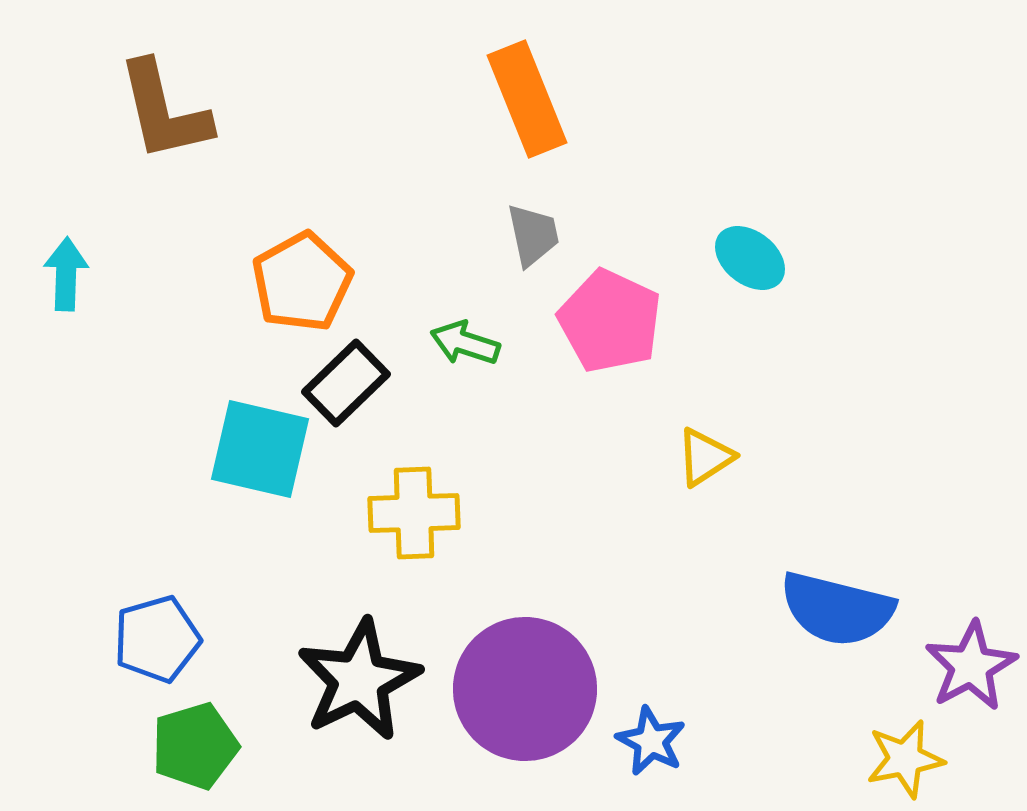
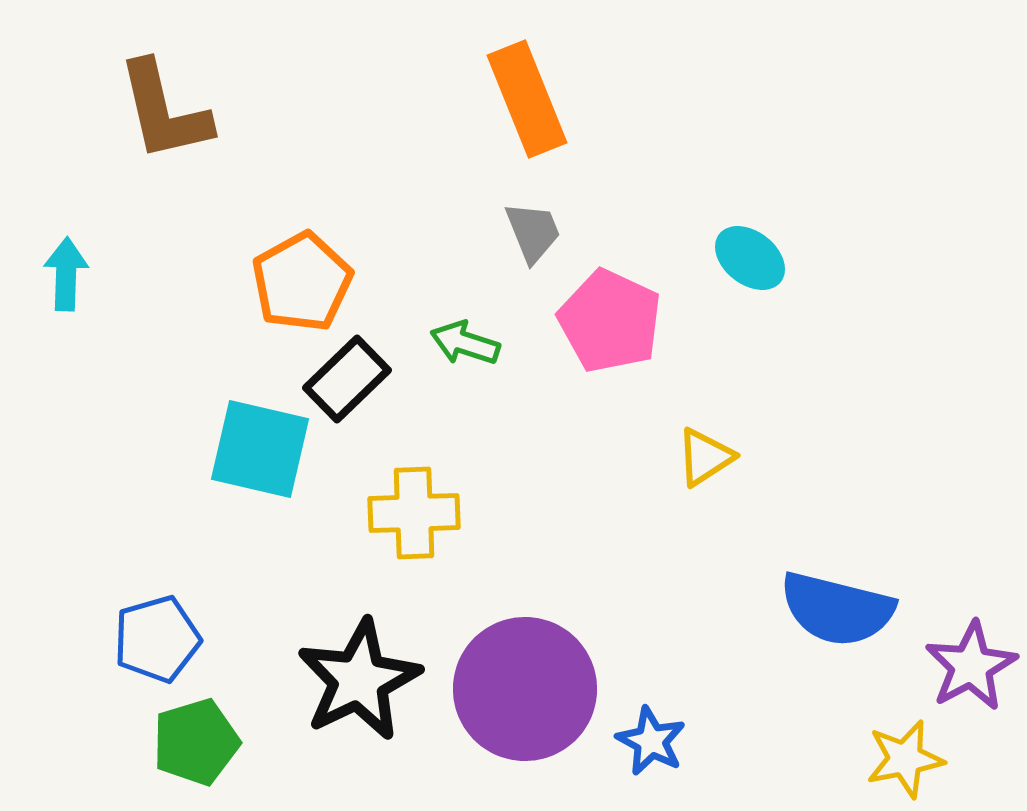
gray trapezoid: moved 3 px up; rotated 10 degrees counterclockwise
black rectangle: moved 1 px right, 4 px up
green pentagon: moved 1 px right, 4 px up
